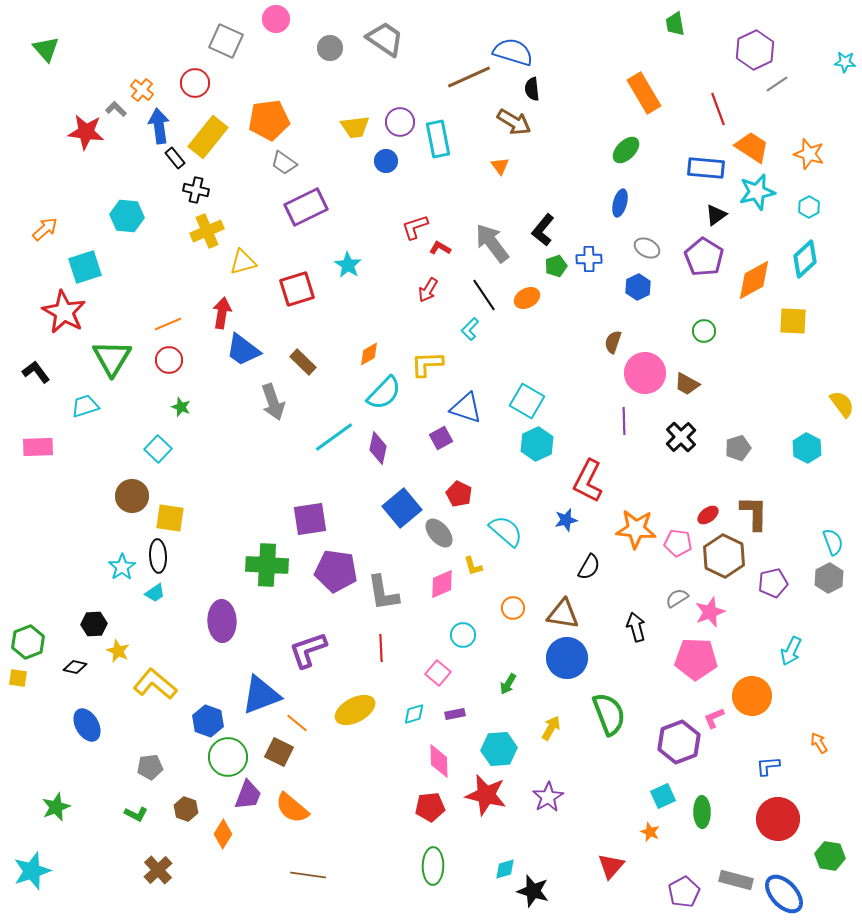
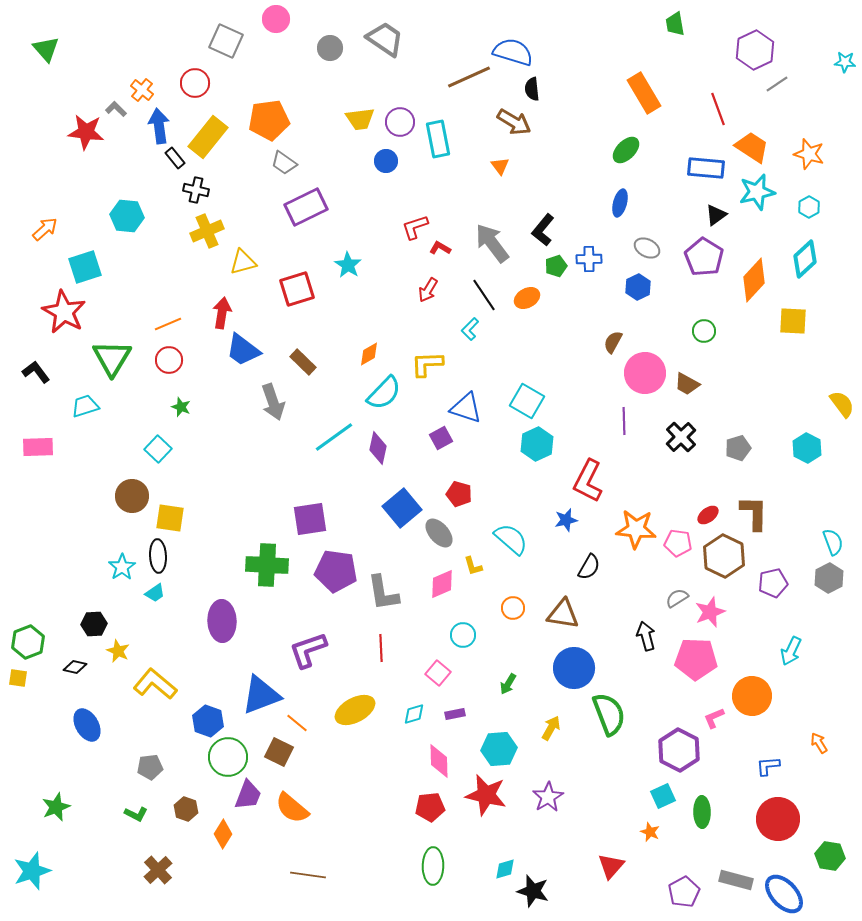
yellow trapezoid at (355, 127): moved 5 px right, 8 px up
orange diamond at (754, 280): rotated 18 degrees counterclockwise
brown semicircle at (613, 342): rotated 10 degrees clockwise
red pentagon at (459, 494): rotated 10 degrees counterclockwise
cyan semicircle at (506, 531): moved 5 px right, 8 px down
black arrow at (636, 627): moved 10 px right, 9 px down
blue circle at (567, 658): moved 7 px right, 10 px down
purple hexagon at (679, 742): moved 8 px down; rotated 12 degrees counterclockwise
